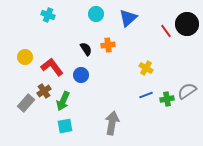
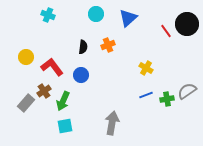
orange cross: rotated 16 degrees counterclockwise
black semicircle: moved 3 px left, 2 px up; rotated 40 degrees clockwise
yellow circle: moved 1 px right
